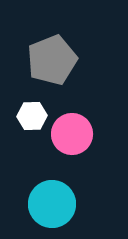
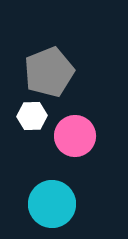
gray pentagon: moved 3 px left, 12 px down
pink circle: moved 3 px right, 2 px down
